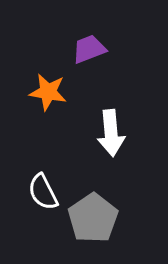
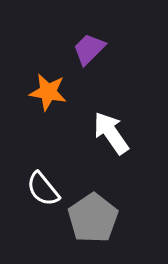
purple trapezoid: rotated 24 degrees counterclockwise
white arrow: rotated 150 degrees clockwise
white semicircle: moved 3 px up; rotated 12 degrees counterclockwise
